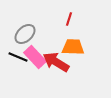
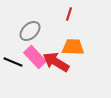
red line: moved 5 px up
gray ellipse: moved 5 px right, 3 px up
black line: moved 5 px left, 5 px down
